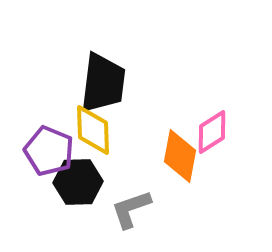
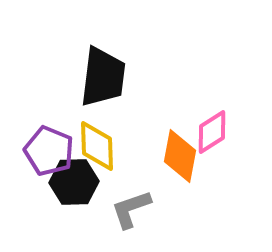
black trapezoid: moved 6 px up
yellow diamond: moved 4 px right, 16 px down
black hexagon: moved 4 px left
